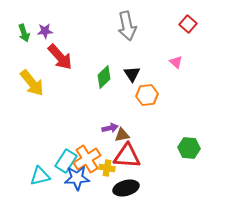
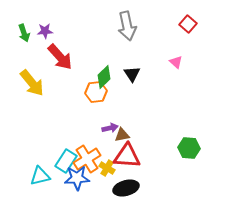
orange hexagon: moved 51 px left, 3 px up
yellow cross: rotated 21 degrees clockwise
